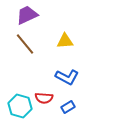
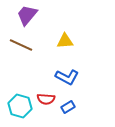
purple trapezoid: rotated 25 degrees counterclockwise
brown line: moved 4 px left, 1 px down; rotated 25 degrees counterclockwise
red semicircle: moved 2 px right, 1 px down
